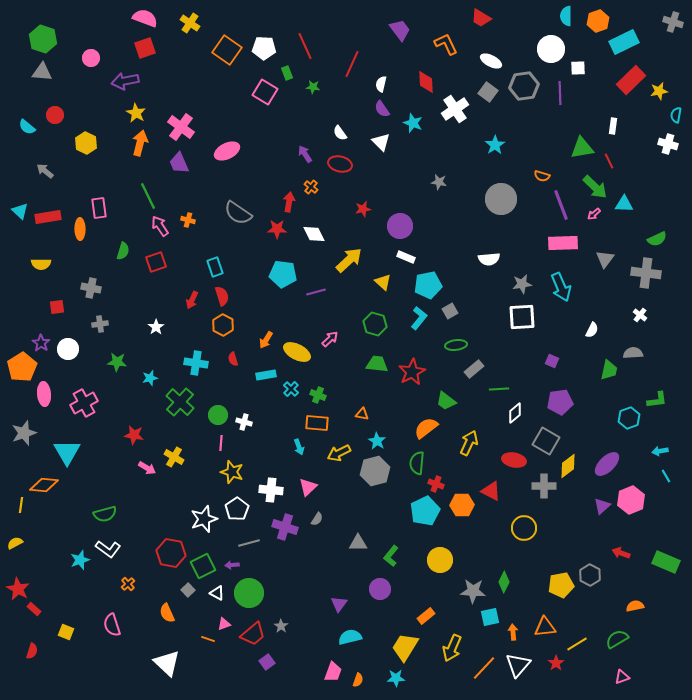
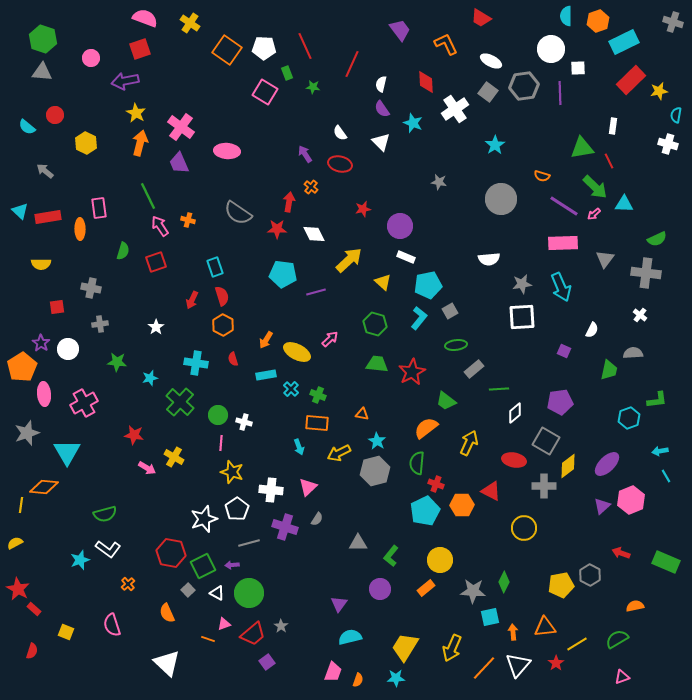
red square at (145, 48): moved 5 px left, 1 px down
pink ellipse at (227, 151): rotated 30 degrees clockwise
purple line at (561, 205): moved 3 px right, 1 px down; rotated 36 degrees counterclockwise
purple square at (552, 361): moved 12 px right, 10 px up
gray star at (24, 433): moved 3 px right
orange diamond at (44, 485): moved 2 px down
orange rectangle at (426, 616): moved 28 px up
